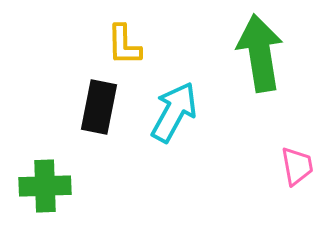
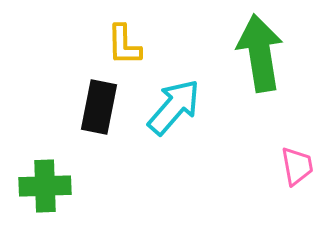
cyan arrow: moved 5 px up; rotated 12 degrees clockwise
